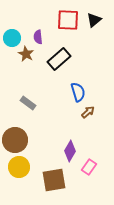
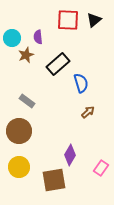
brown star: moved 1 px down; rotated 21 degrees clockwise
black rectangle: moved 1 px left, 5 px down
blue semicircle: moved 3 px right, 9 px up
gray rectangle: moved 1 px left, 2 px up
brown circle: moved 4 px right, 9 px up
purple diamond: moved 4 px down
pink rectangle: moved 12 px right, 1 px down
